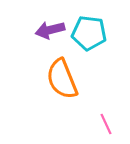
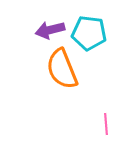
orange semicircle: moved 10 px up
pink line: rotated 20 degrees clockwise
